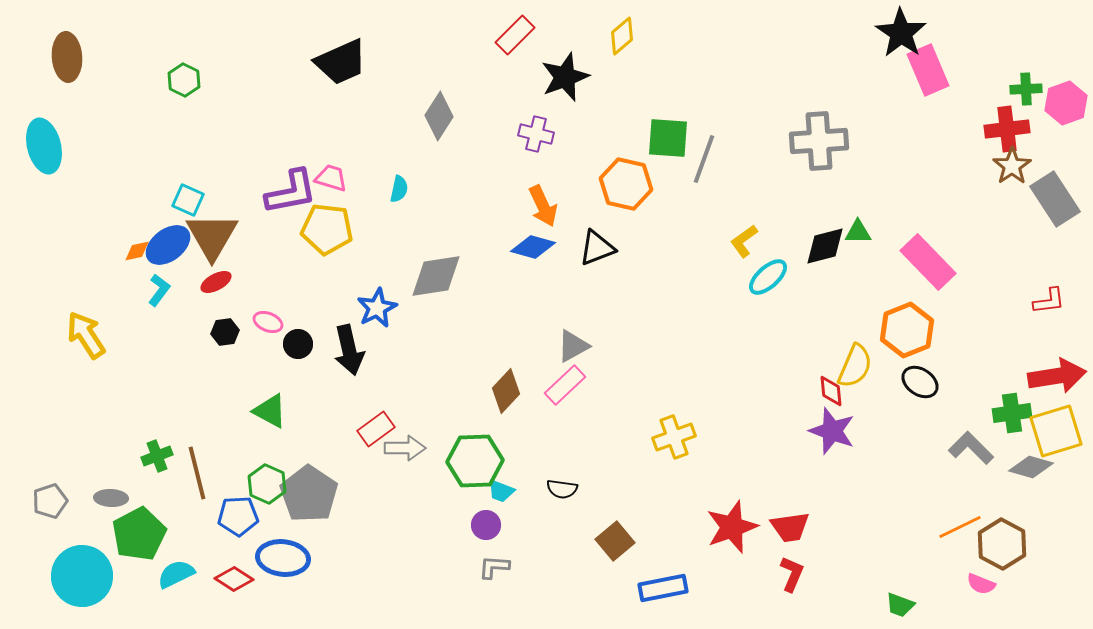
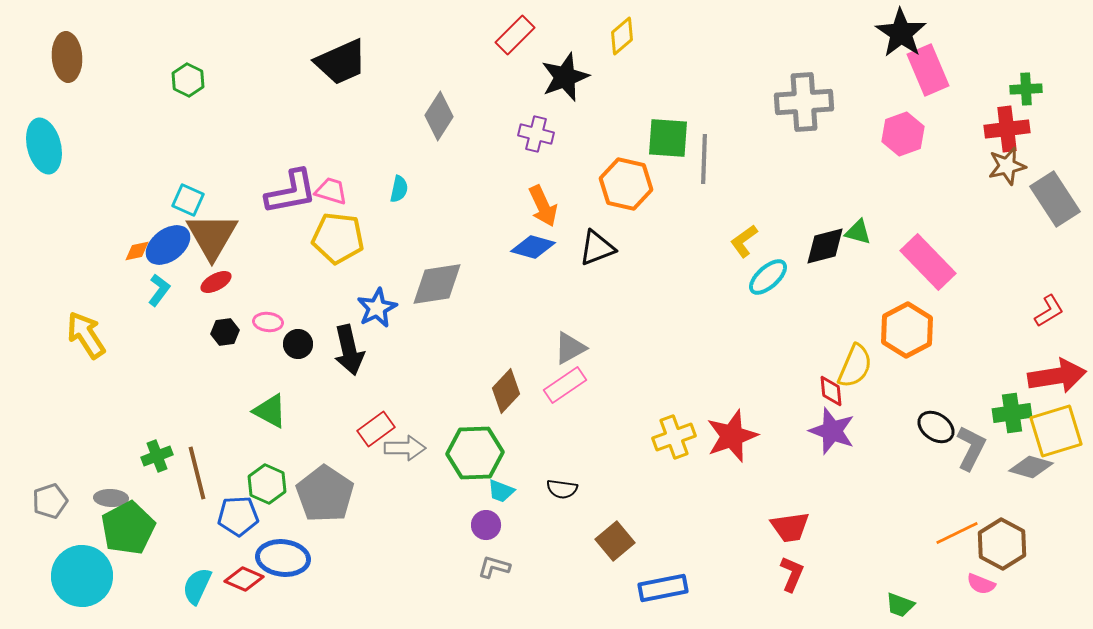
green hexagon at (184, 80): moved 4 px right
pink hexagon at (1066, 103): moved 163 px left, 31 px down
gray cross at (819, 141): moved 15 px left, 39 px up
gray line at (704, 159): rotated 18 degrees counterclockwise
brown star at (1012, 166): moved 5 px left; rotated 21 degrees clockwise
pink trapezoid at (331, 178): moved 13 px down
yellow pentagon at (327, 229): moved 11 px right, 9 px down
green triangle at (858, 232): rotated 16 degrees clockwise
gray diamond at (436, 276): moved 1 px right, 8 px down
red L-shape at (1049, 301): moved 10 px down; rotated 24 degrees counterclockwise
pink ellipse at (268, 322): rotated 16 degrees counterclockwise
orange hexagon at (907, 330): rotated 6 degrees counterclockwise
gray triangle at (573, 346): moved 3 px left, 2 px down
black ellipse at (920, 382): moved 16 px right, 45 px down
pink rectangle at (565, 385): rotated 9 degrees clockwise
gray L-shape at (971, 448): rotated 72 degrees clockwise
green hexagon at (475, 461): moved 8 px up
gray pentagon at (309, 494): moved 16 px right
red star at (732, 527): moved 91 px up
orange line at (960, 527): moved 3 px left, 6 px down
green pentagon at (139, 534): moved 11 px left, 6 px up
gray L-shape at (494, 567): rotated 12 degrees clockwise
cyan semicircle at (176, 574): moved 21 px right, 12 px down; rotated 39 degrees counterclockwise
red diamond at (234, 579): moved 10 px right; rotated 9 degrees counterclockwise
